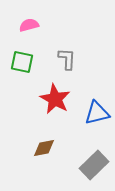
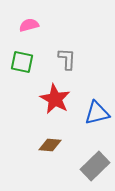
brown diamond: moved 6 px right, 3 px up; rotated 15 degrees clockwise
gray rectangle: moved 1 px right, 1 px down
